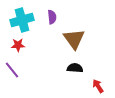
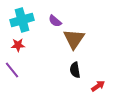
purple semicircle: moved 3 px right, 4 px down; rotated 136 degrees clockwise
brown triangle: rotated 10 degrees clockwise
black semicircle: moved 2 px down; rotated 105 degrees counterclockwise
red arrow: rotated 88 degrees clockwise
